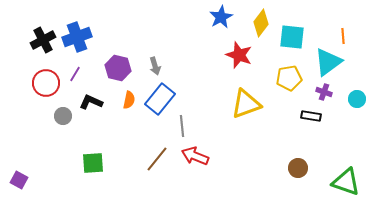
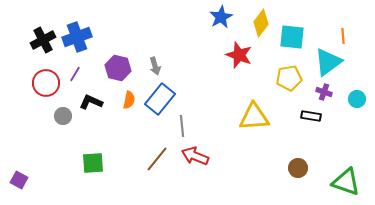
yellow triangle: moved 8 px right, 13 px down; rotated 16 degrees clockwise
